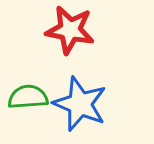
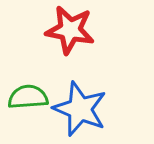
blue star: moved 5 px down
